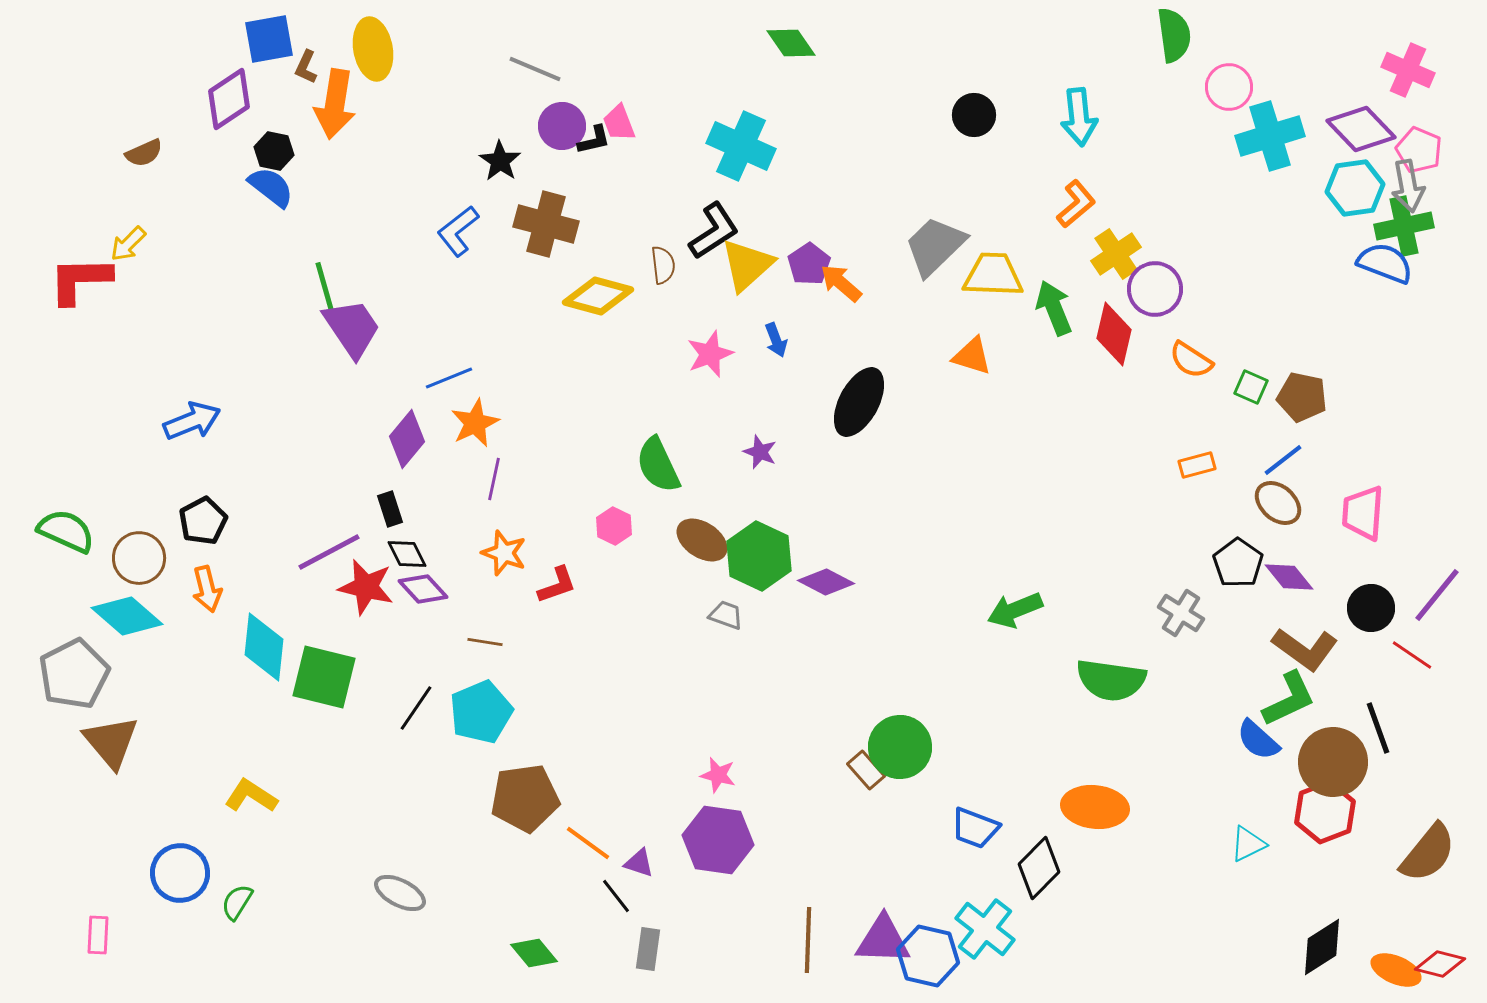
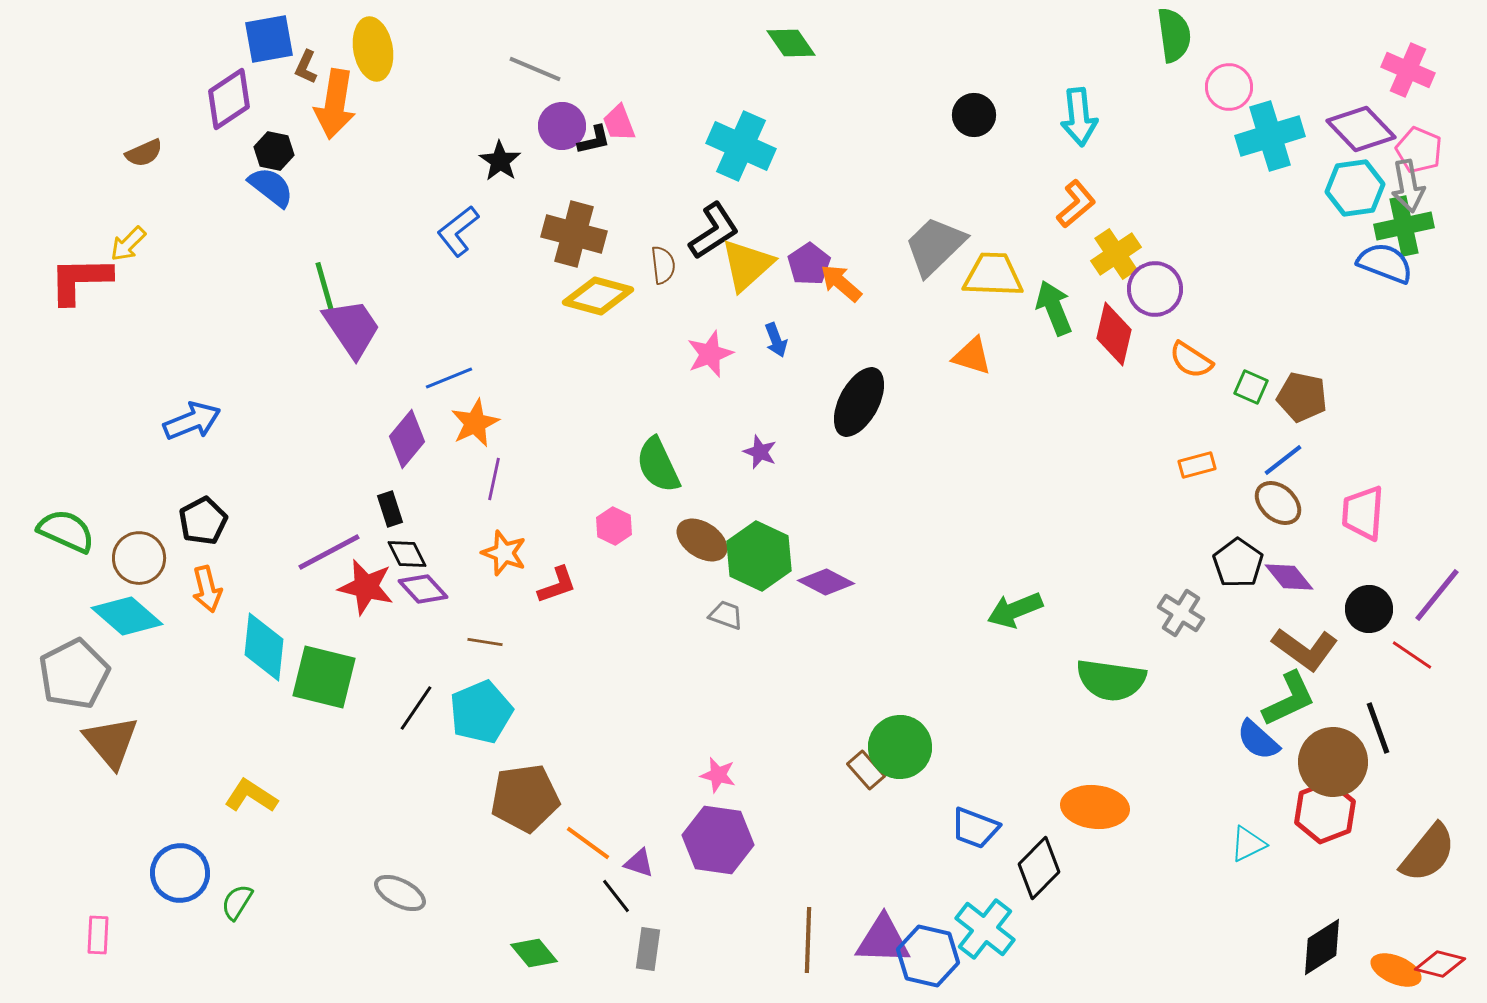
brown cross at (546, 224): moved 28 px right, 10 px down
black circle at (1371, 608): moved 2 px left, 1 px down
